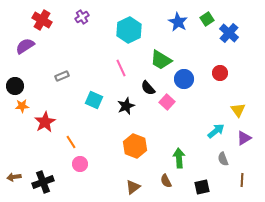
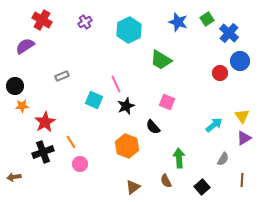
purple cross: moved 3 px right, 5 px down
blue star: rotated 12 degrees counterclockwise
pink line: moved 5 px left, 16 px down
blue circle: moved 56 px right, 18 px up
black semicircle: moved 5 px right, 39 px down
pink square: rotated 21 degrees counterclockwise
yellow triangle: moved 4 px right, 6 px down
cyan arrow: moved 2 px left, 6 px up
orange hexagon: moved 8 px left
gray semicircle: rotated 128 degrees counterclockwise
black cross: moved 30 px up
black square: rotated 28 degrees counterclockwise
